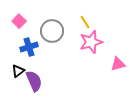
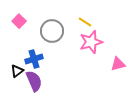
yellow line: rotated 24 degrees counterclockwise
blue cross: moved 5 px right, 12 px down
black triangle: moved 1 px left
